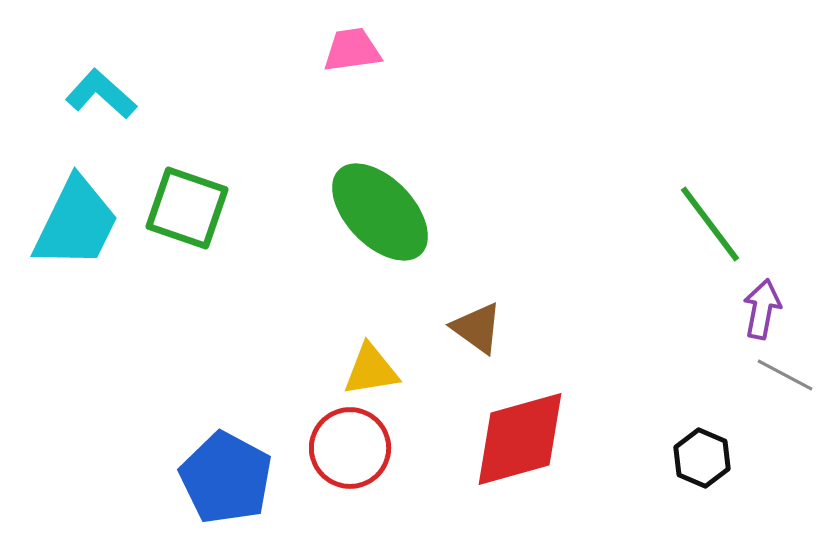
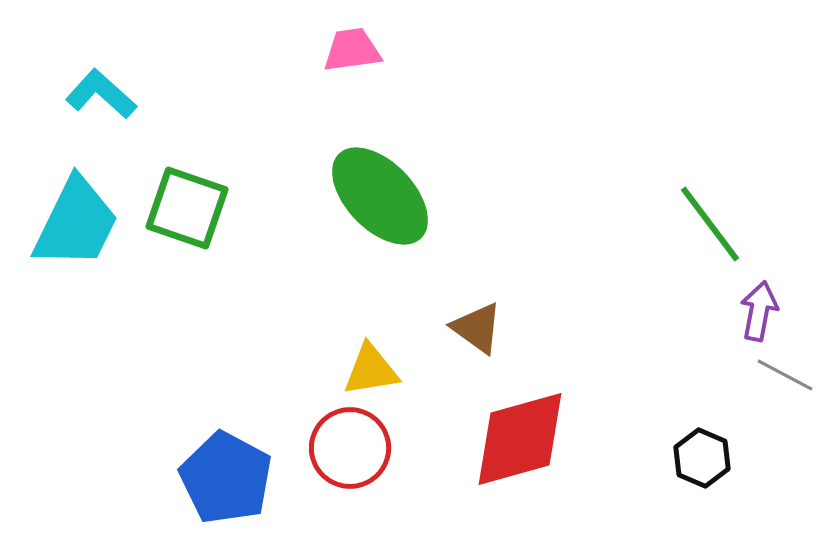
green ellipse: moved 16 px up
purple arrow: moved 3 px left, 2 px down
